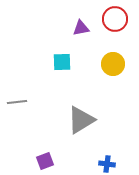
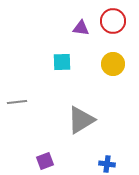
red circle: moved 2 px left, 2 px down
purple triangle: rotated 18 degrees clockwise
